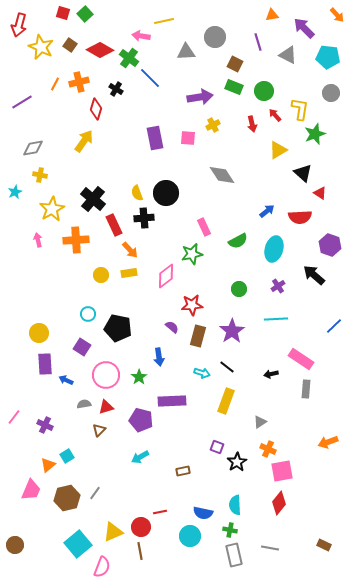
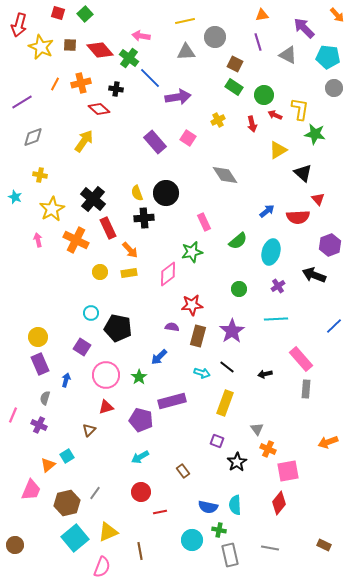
red square at (63, 13): moved 5 px left
orange triangle at (272, 15): moved 10 px left
yellow line at (164, 21): moved 21 px right
brown square at (70, 45): rotated 32 degrees counterclockwise
red diamond at (100, 50): rotated 20 degrees clockwise
orange cross at (79, 82): moved 2 px right, 1 px down
green rectangle at (234, 87): rotated 12 degrees clockwise
black cross at (116, 89): rotated 24 degrees counterclockwise
green circle at (264, 91): moved 4 px down
gray circle at (331, 93): moved 3 px right, 5 px up
purple arrow at (200, 97): moved 22 px left
red diamond at (96, 109): moved 3 px right; rotated 65 degrees counterclockwise
red arrow at (275, 115): rotated 24 degrees counterclockwise
yellow cross at (213, 125): moved 5 px right, 5 px up
green star at (315, 134): rotated 30 degrees clockwise
purple rectangle at (155, 138): moved 4 px down; rotated 30 degrees counterclockwise
pink square at (188, 138): rotated 28 degrees clockwise
gray diamond at (33, 148): moved 11 px up; rotated 10 degrees counterclockwise
gray diamond at (222, 175): moved 3 px right
cyan star at (15, 192): moved 5 px down; rotated 24 degrees counterclockwise
red triangle at (320, 193): moved 2 px left, 6 px down; rotated 16 degrees clockwise
red semicircle at (300, 217): moved 2 px left
red rectangle at (114, 225): moved 6 px left, 3 px down
pink rectangle at (204, 227): moved 5 px up
orange cross at (76, 240): rotated 30 degrees clockwise
green semicircle at (238, 241): rotated 12 degrees counterclockwise
purple hexagon at (330, 245): rotated 20 degrees clockwise
cyan ellipse at (274, 249): moved 3 px left, 3 px down
green star at (192, 254): moved 2 px up
yellow circle at (101, 275): moved 1 px left, 3 px up
black arrow at (314, 275): rotated 20 degrees counterclockwise
pink diamond at (166, 276): moved 2 px right, 2 px up
cyan circle at (88, 314): moved 3 px right, 1 px up
purple semicircle at (172, 327): rotated 32 degrees counterclockwise
yellow circle at (39, 333): moved 1 px left, 4 px down
blue arrow at (159, 357): rotated 54 degrees clockwise
pink rectangle at (301, 359): rotated 15 degrees clockwise
purple rectangle at (45, 364): moved 5 px left; rotated 20 degrees counterclockwise
black arrow at (271, 374): moved 6 px left
blue arrow at (66, 380): rotated 80 degrees clockwise
purple rectangle at (172, 401): rotated 12 degrees counterclockwise
yellow rectangle at (226, 401): moved 1 px left, 2 px down
gray semicircle at (84, 404): moved 39 px left, 6 px up; rotated 64 degrees counterclockwise
pink line at (14, 417): moved 1 px left, 2 px up; rotated 14 degrees counterclockwise
gray triangle at (260, 422): moved 3 px left, 7 px down; rotated 32 degrees counterclockwise
purple cross at (45, 425): moved 6 px left
brown triangle at (99, 430): moved 10 px left
purple square at (217, 447): moved 6 px up
brown rectangle at (183, 471): rotated 64 degrees clockwise
pink square at (282, 471): moved 6 px right
brown hexagon at (67, 498): moved 5 px down
blue semicircle at (203, 513): moved 5 px right, 6 px up
red circle at (141, 527): moved 35 px up
green cross at (230, 530): moved 11 px left
yellow triangle at (113, 532): moved 5 px left
cyan circle at (190, 536): moved 2 px right, 4 px down
cyan square at (78, 544): moved 3 px left, 6 px up
gray rectangle at (234, 555): moved 4 px left
